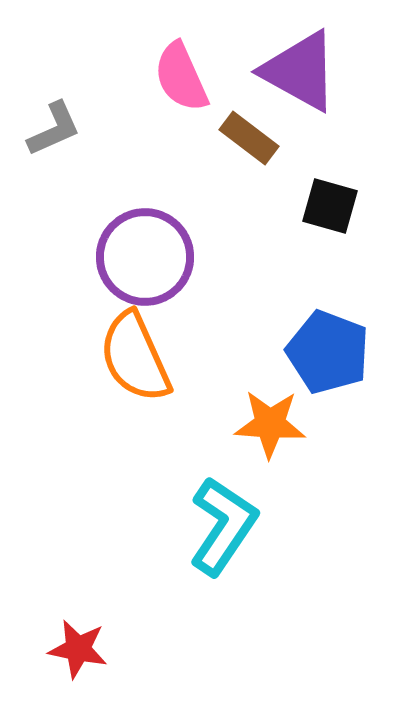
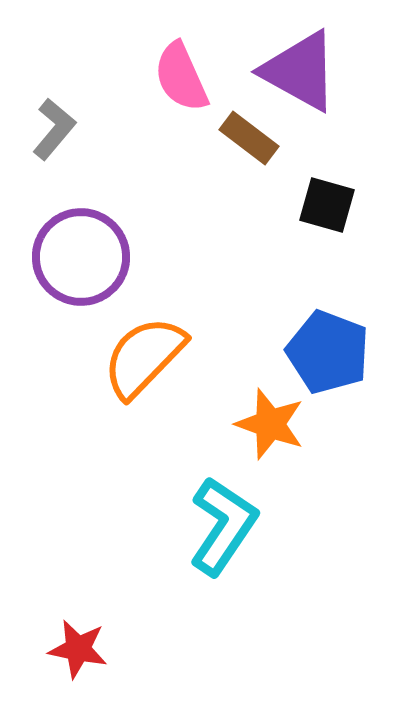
gray L-shape: rotated 26 degrees counterclockwise
black square: moved 3 px left, 1 px up
purple circle: moved 64 px left
orange semicircle: moved 9 px right; rotated 68 degrees clockwise
orange star: rotated 16 degrees clockwise
